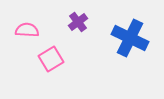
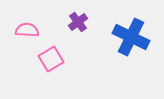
blue cross: moved 1 px right, 1 px up
